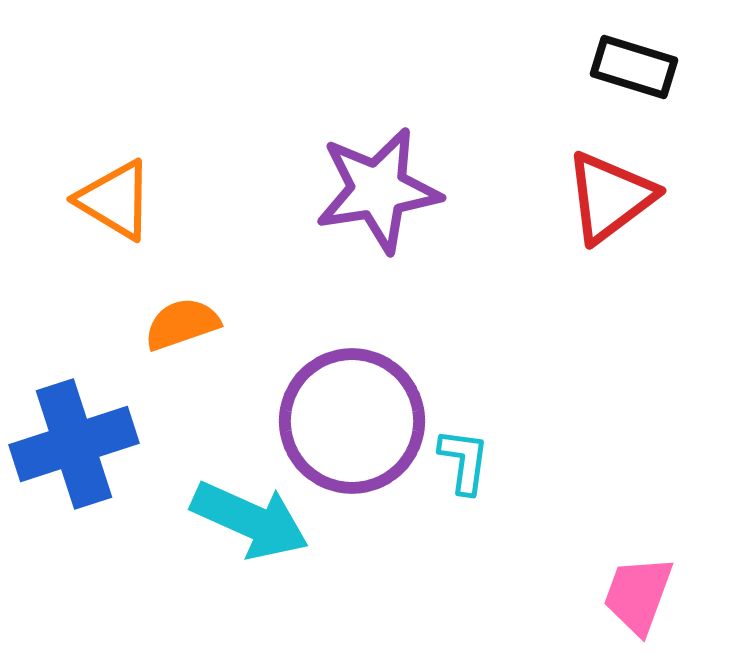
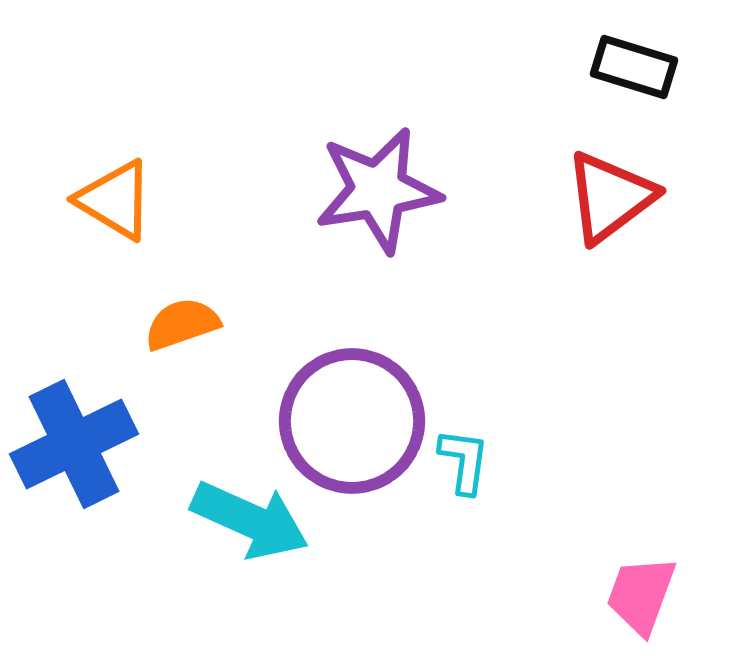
blue cross: rotated 8 degrees counterclockwise
pink trapezoid: moved 3 px right
